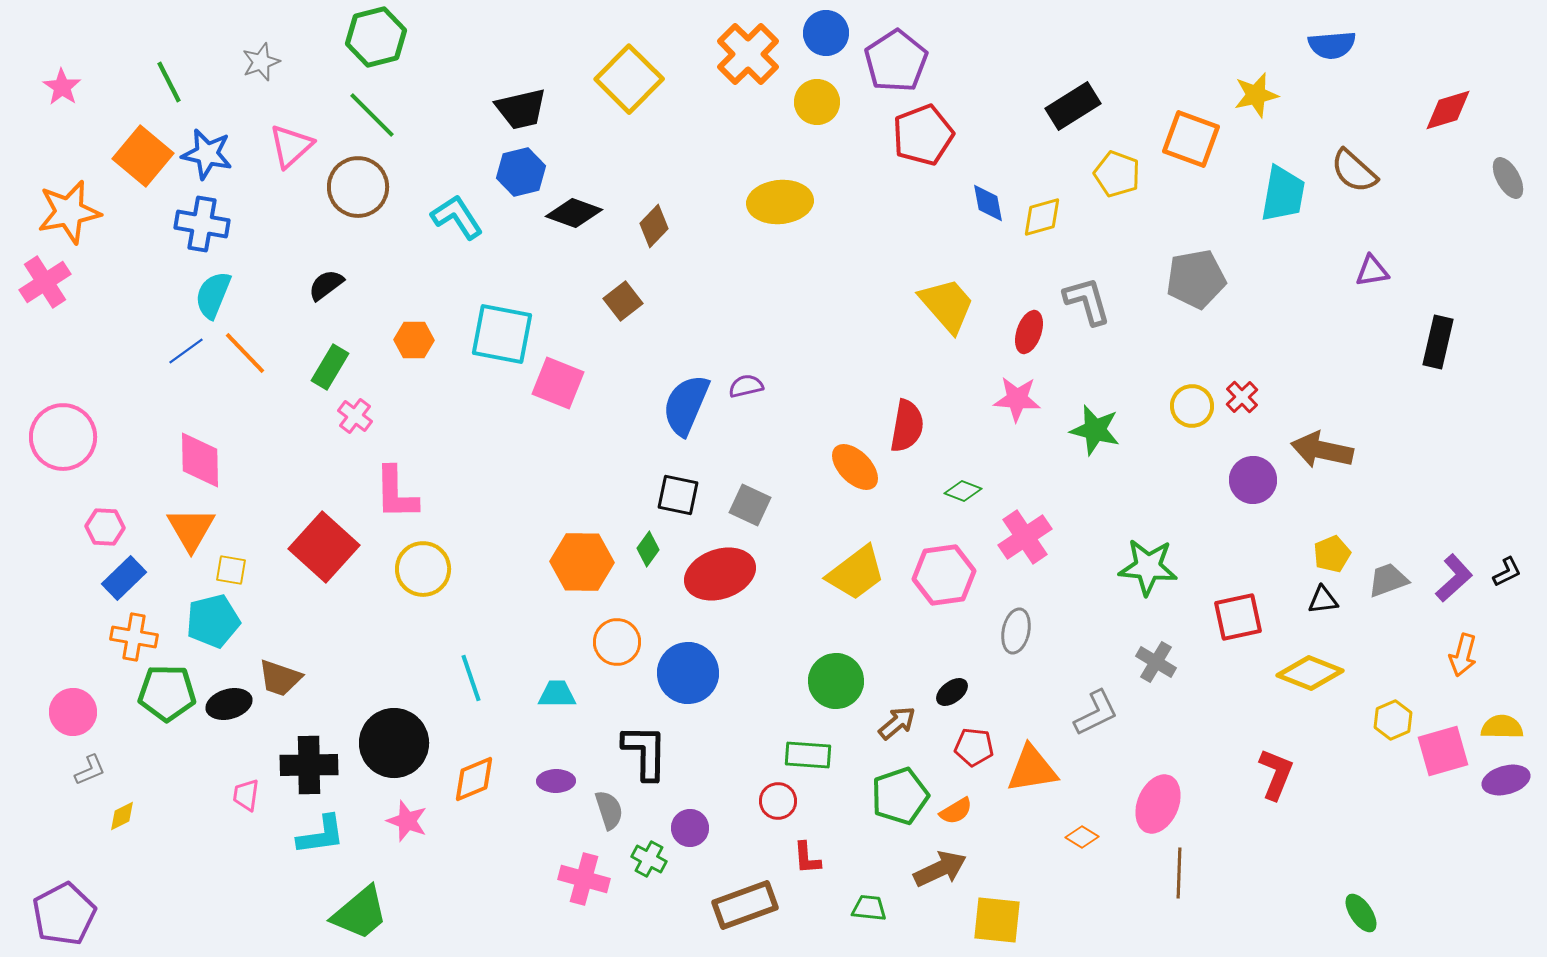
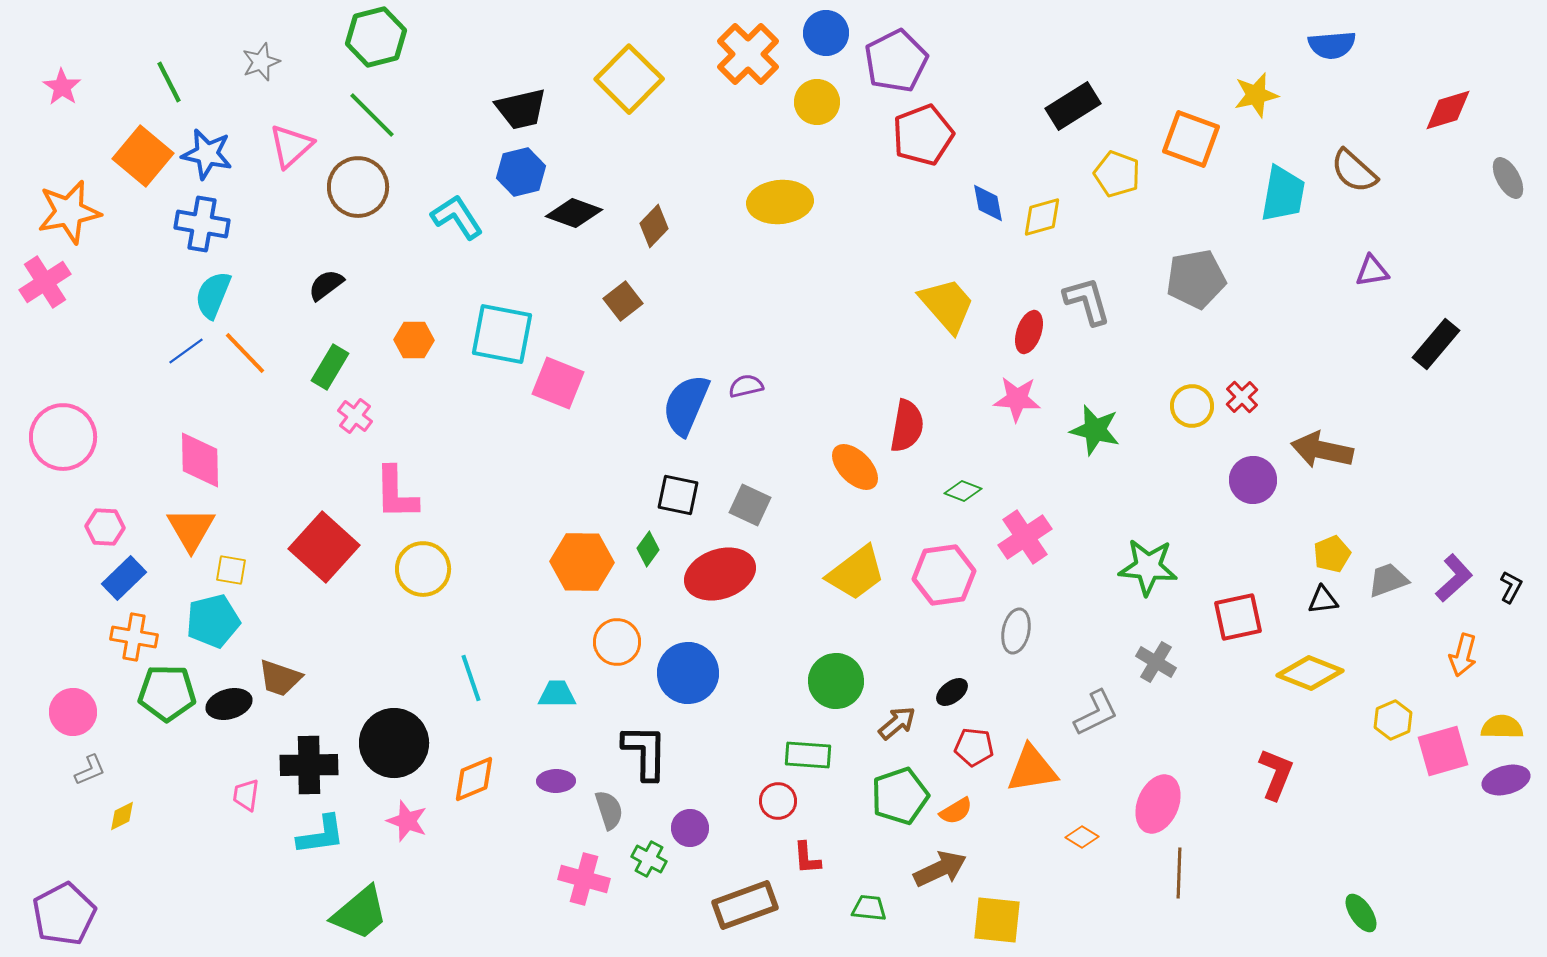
purple pentagon at (896, 61): rotated 6 degrees clockwise
black rectangle at (1438, 342): moved 2 px left, 2 px down; rotated 27 degrees clockwise
black L-shape at (1507, 572): moved 4 px right, 15 px down; rotated 36 degrees counterclockwise
